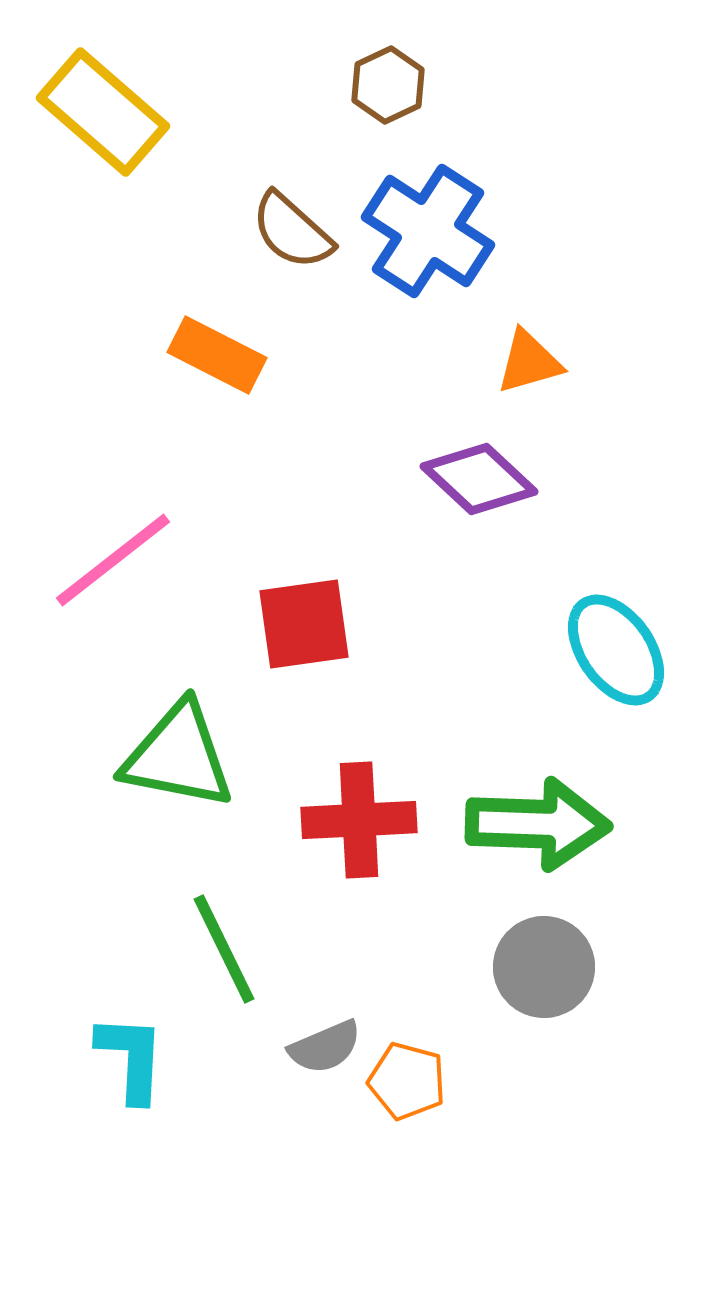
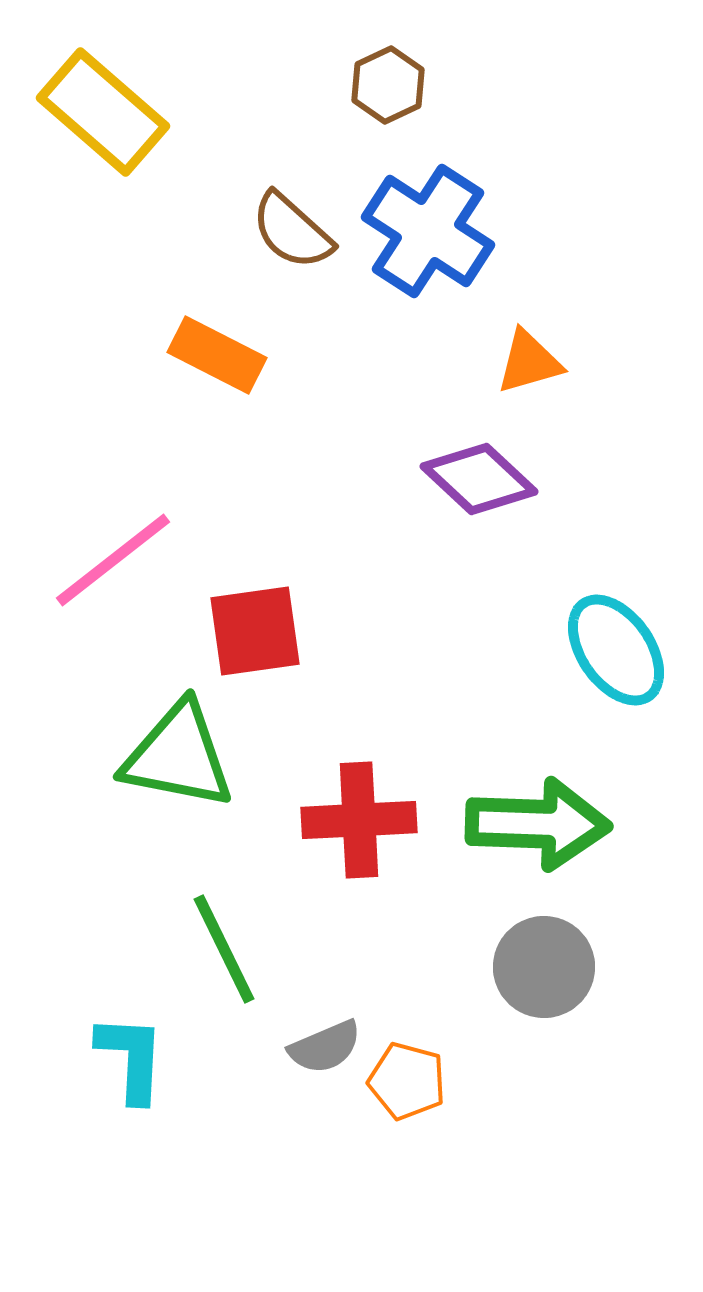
red square: moved 49 px left, 7 px down
